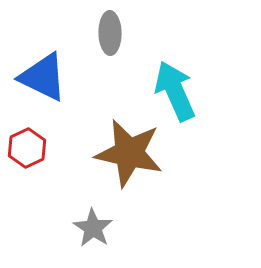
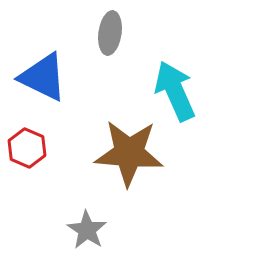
gray ellipse: rotated 9 degrees clockwise
red hexagon: rotated 12 degrees counterclockwise
brown star: rotated 8 degrees counterclockwise
gray star: moved 6 px left, 2 px down
